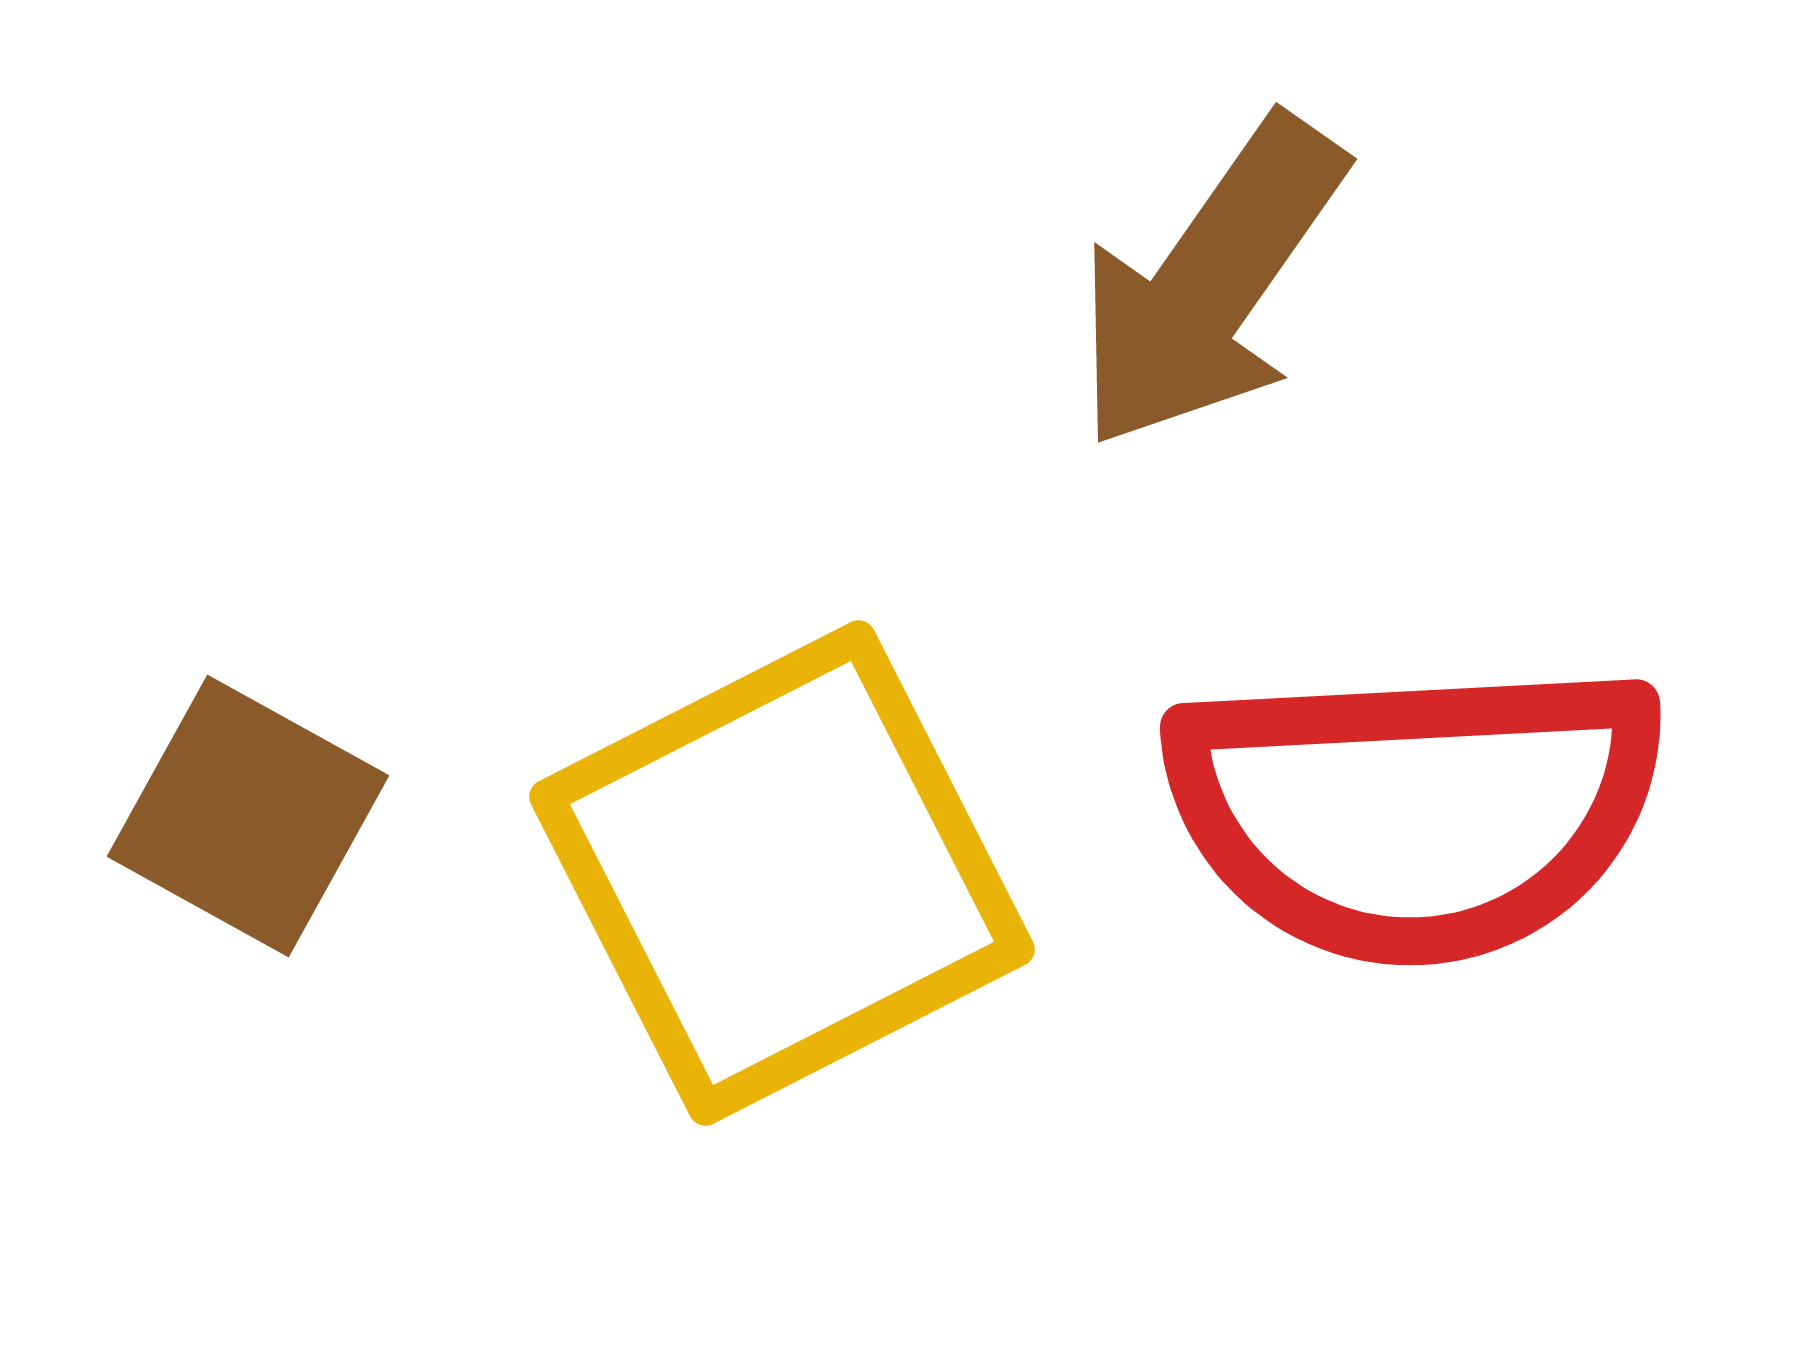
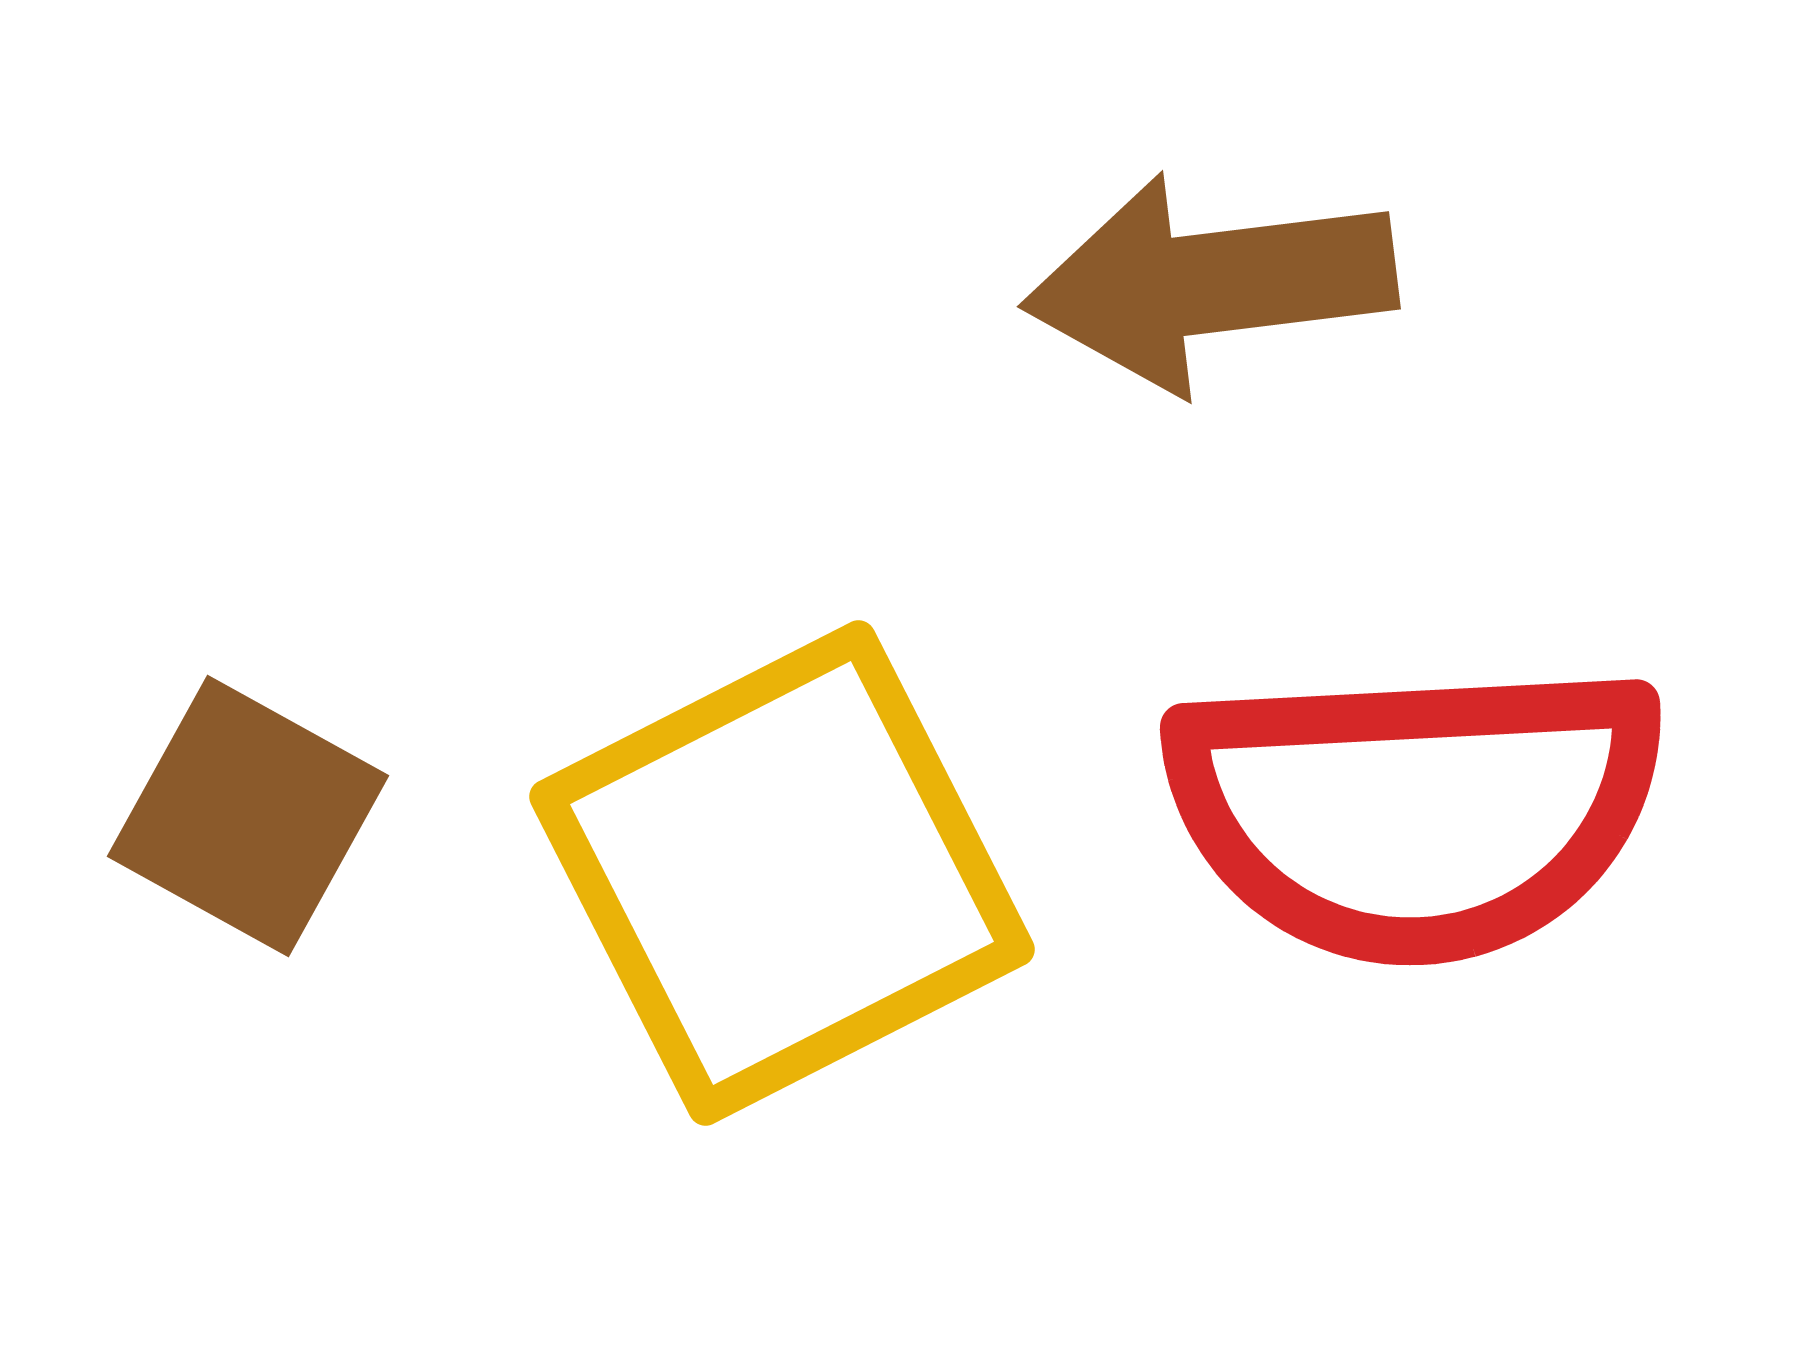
brown arrow: rotated 48 degrees clockwise
